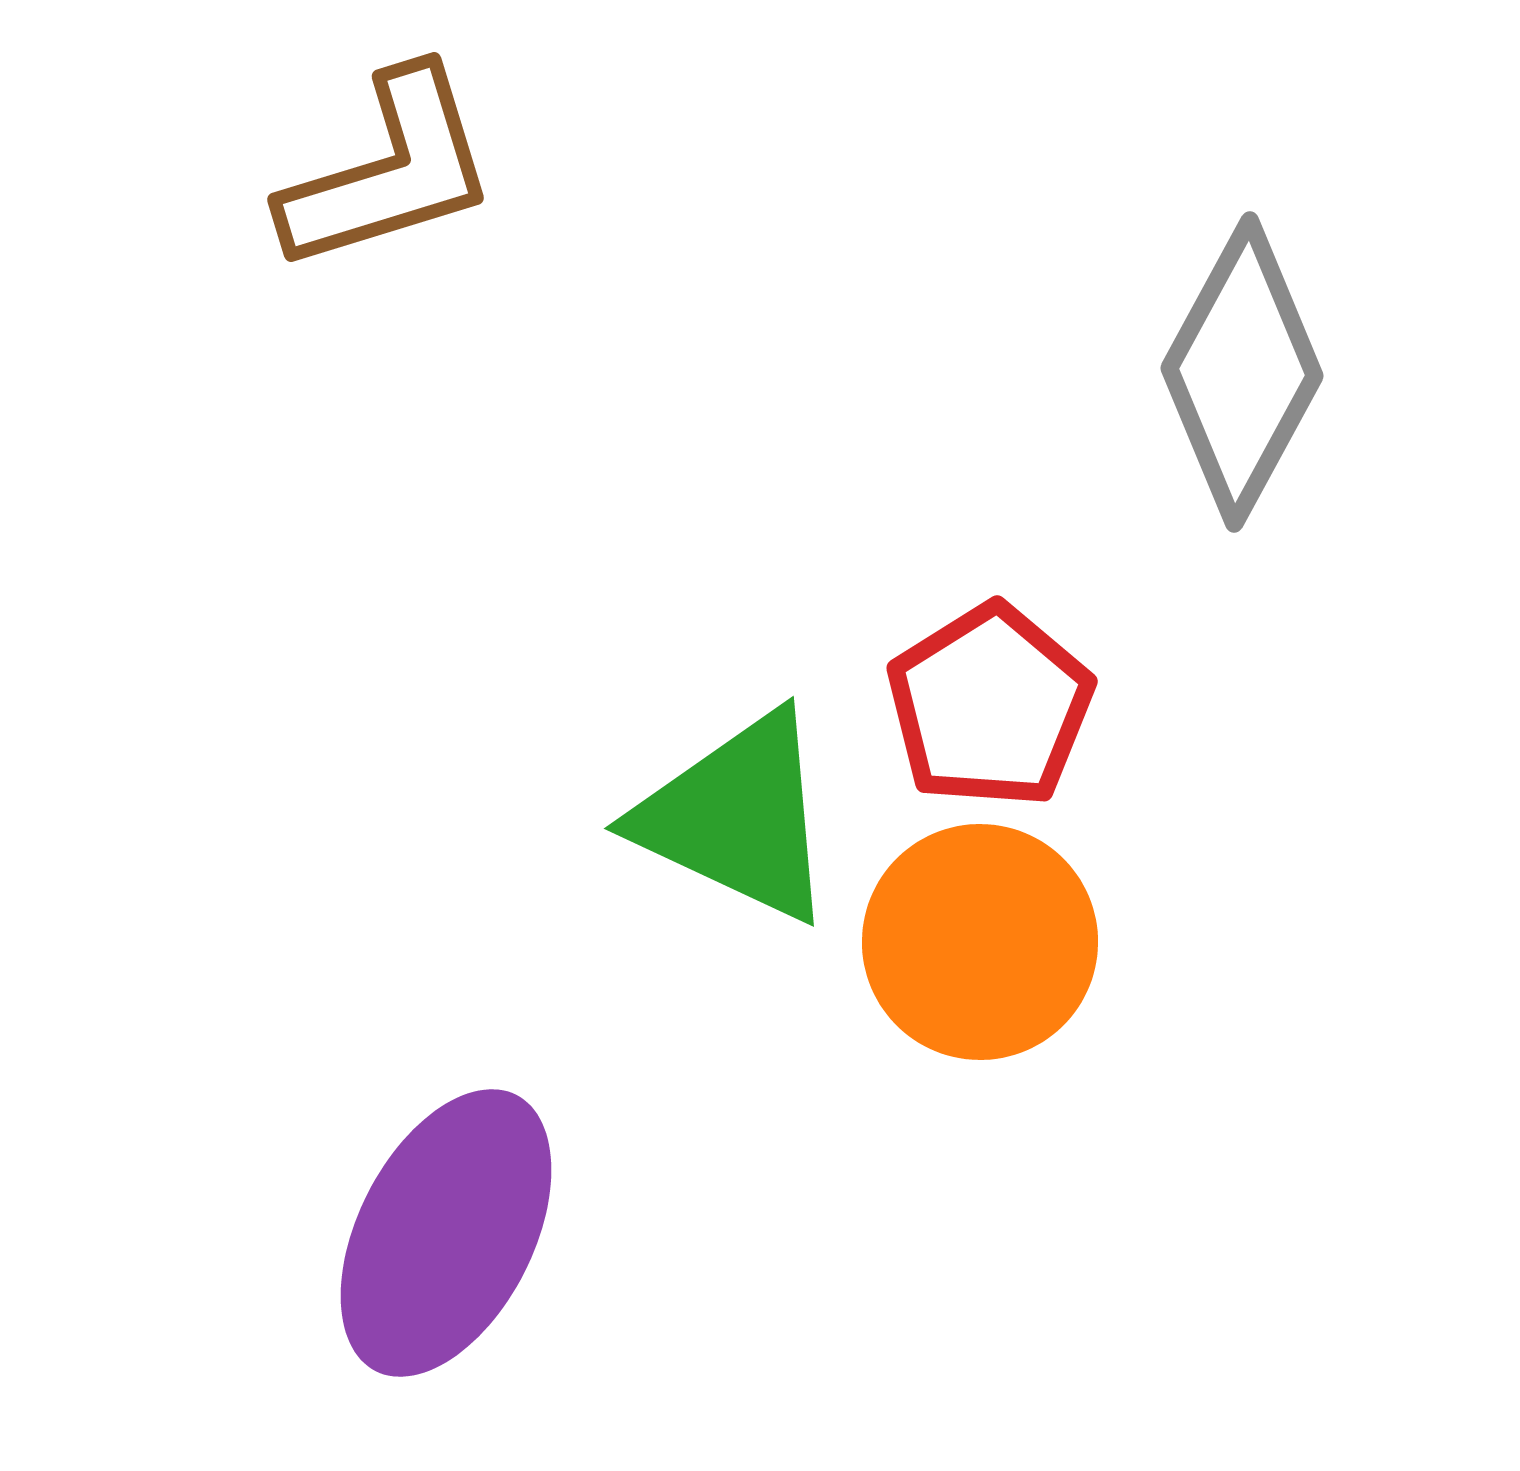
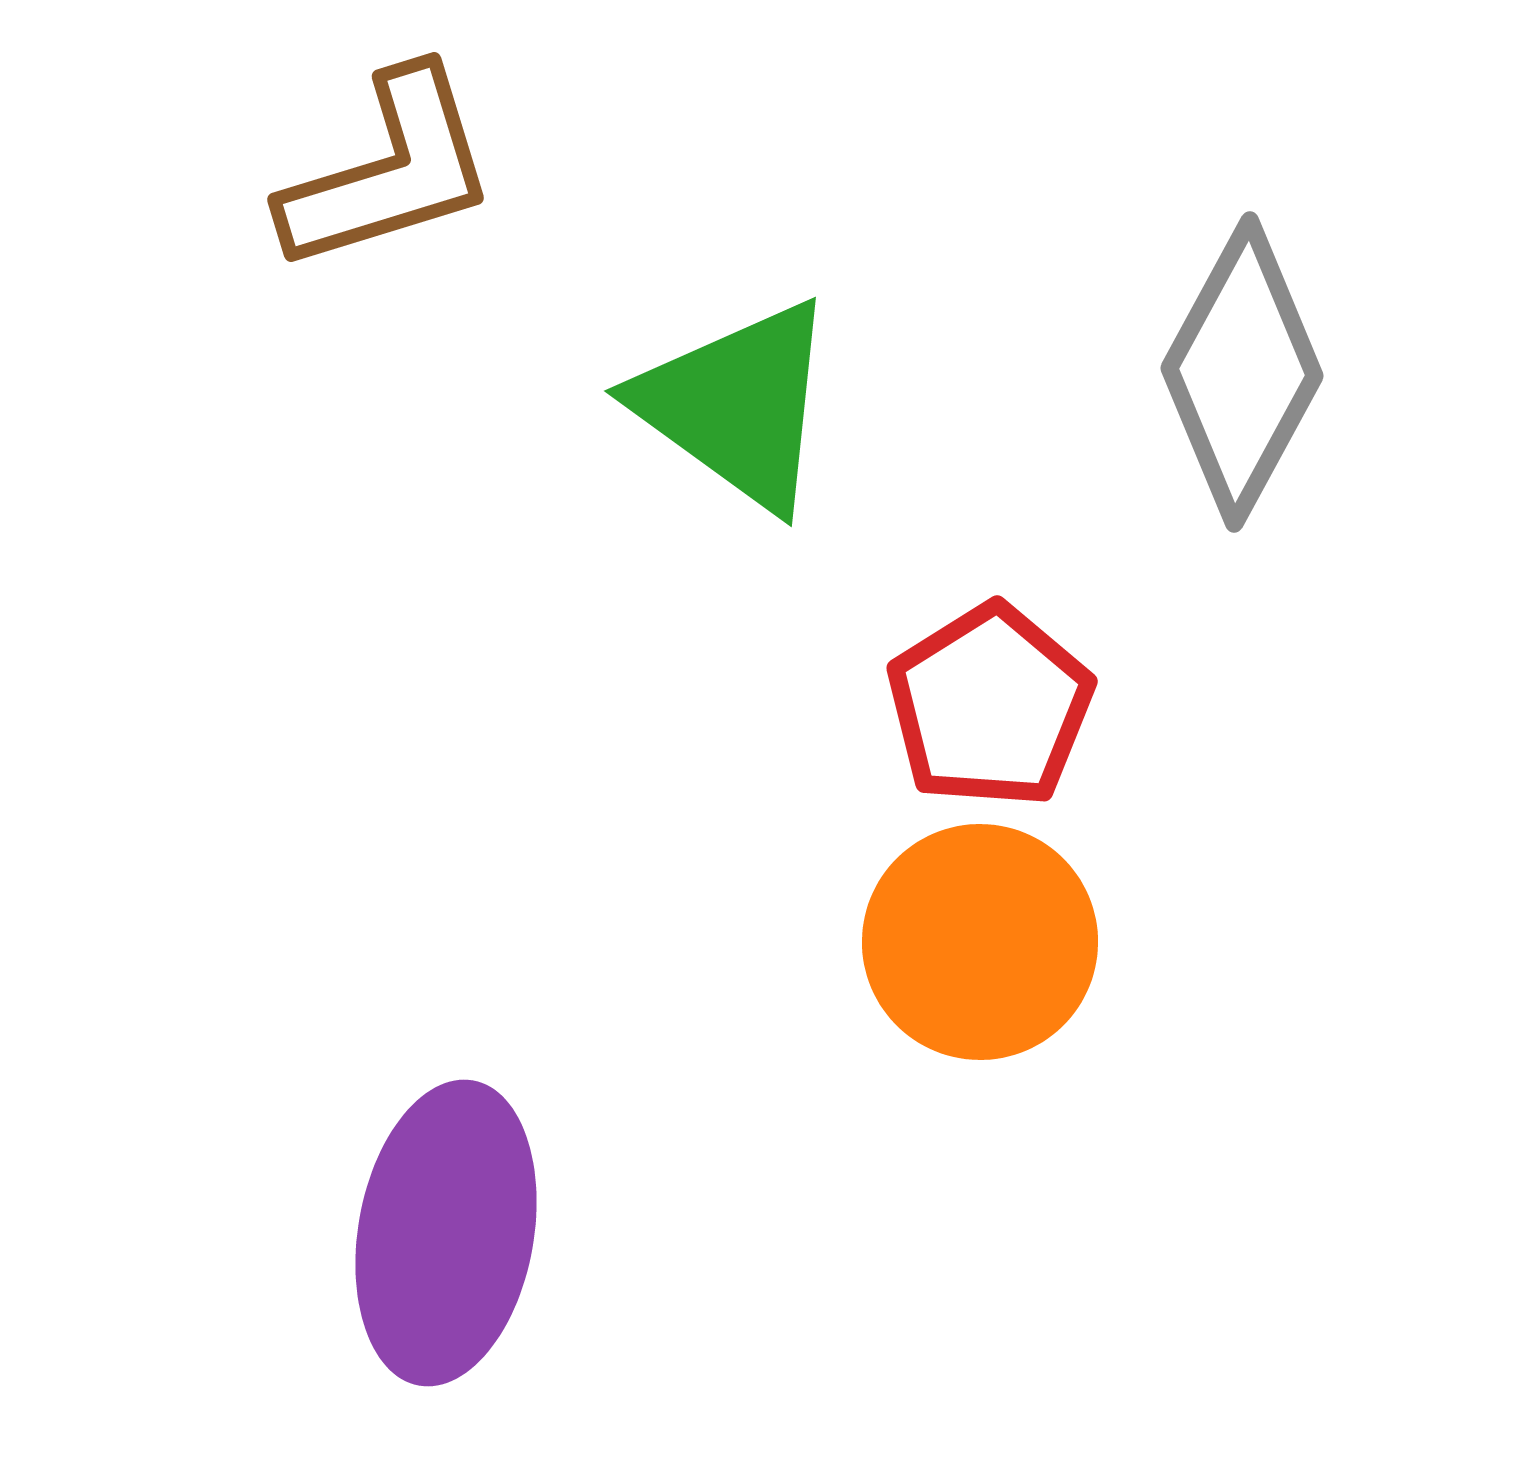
green triangle: moved 412 px up; rotated 11 degrees clockwise
purple ellipse: rotated 17 degrees counterclockwise
